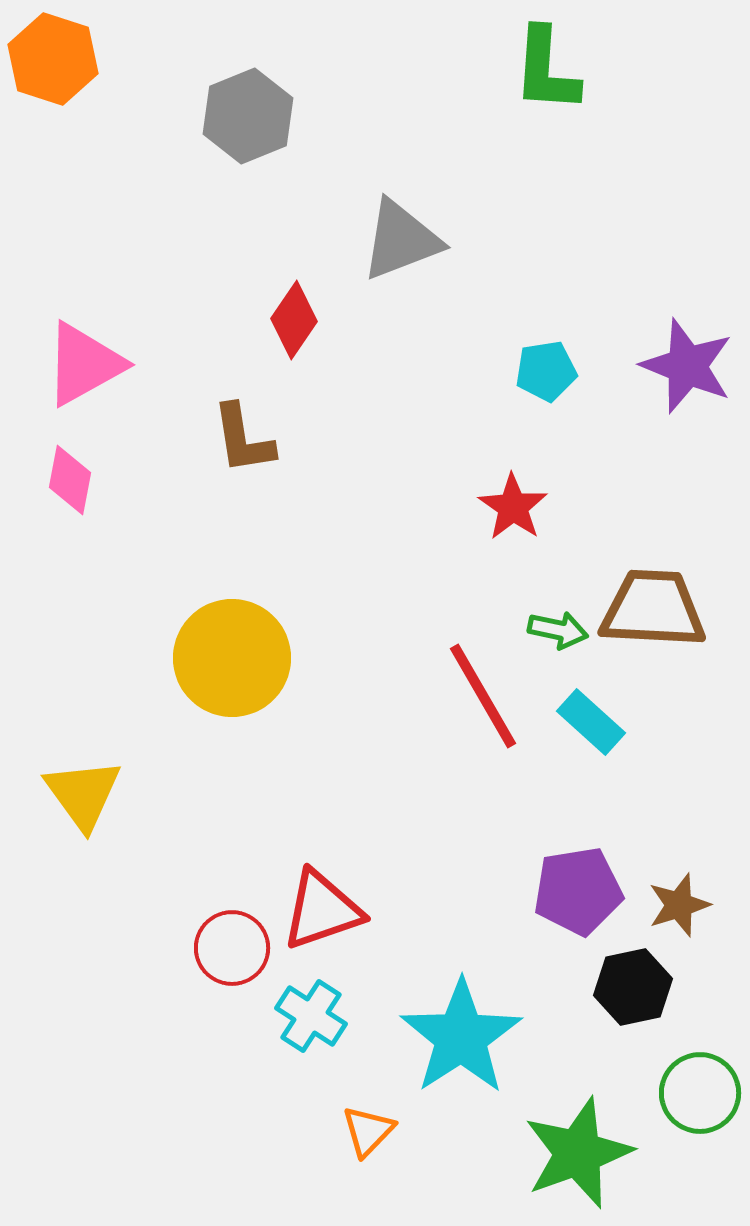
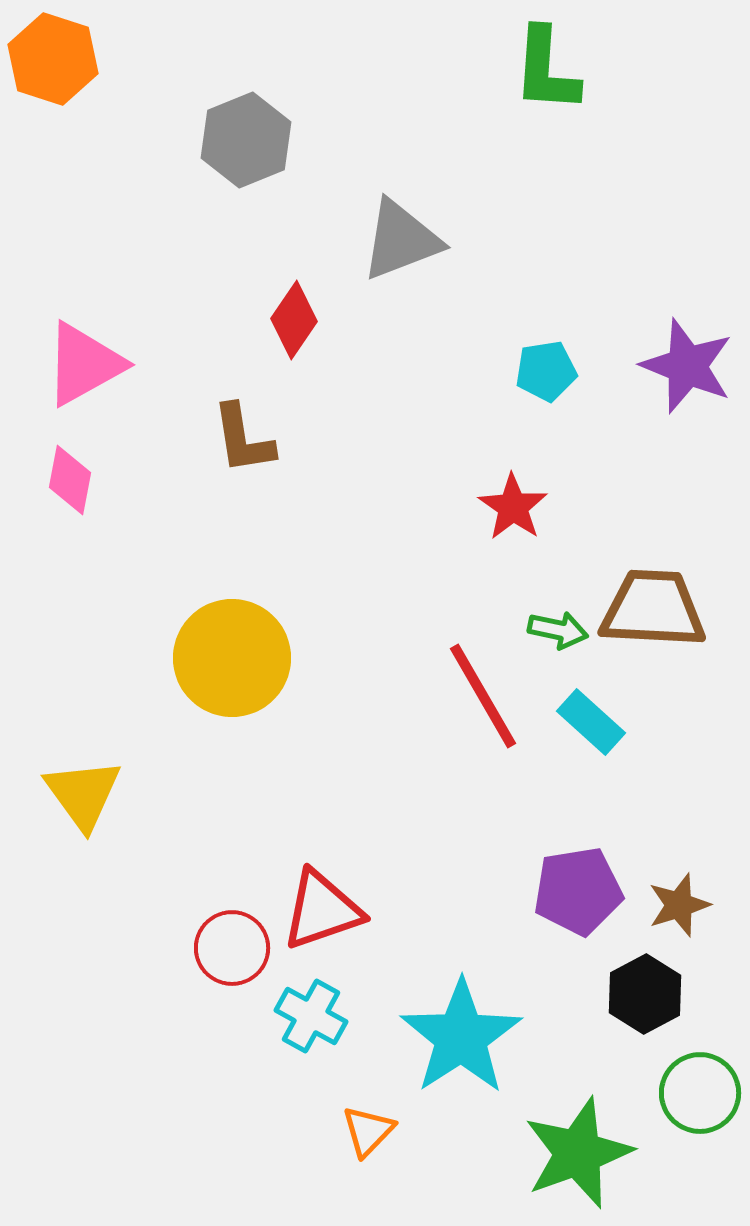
gray hexagon: moved 2 px left, 24 px down
black hexagon: moved 12 px right, 7 px down; rotated 16 degrees counterclockwise
cyan cross: rotated 4 degrees counterclockwise
